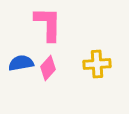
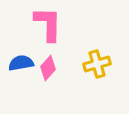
yellow cross: rotated 12 degrees counterclockwise
